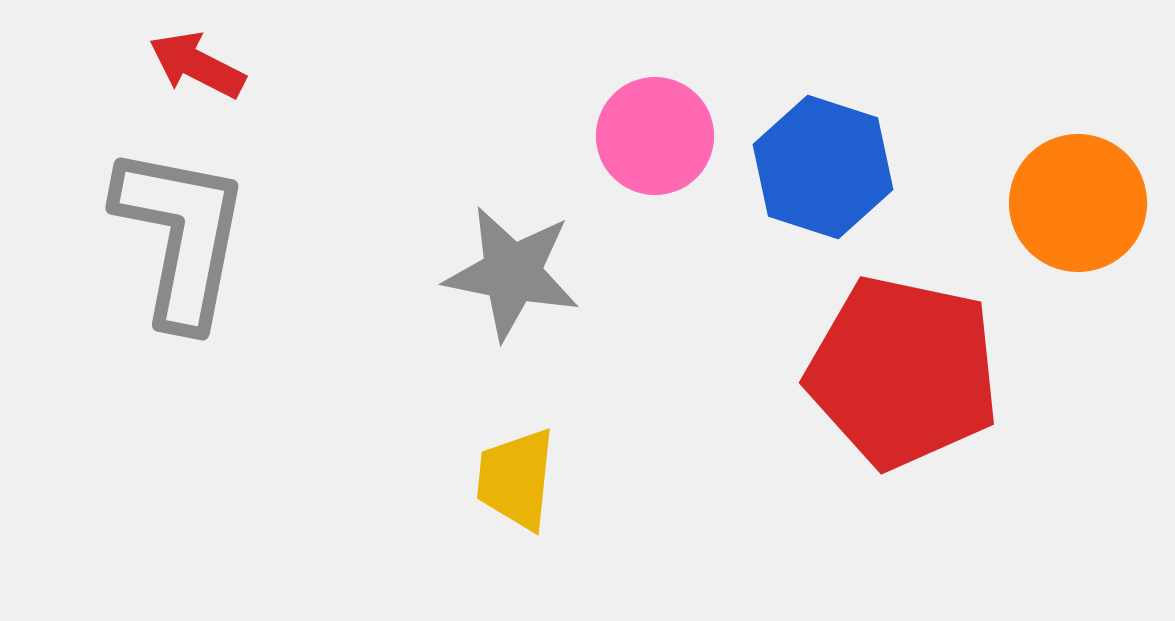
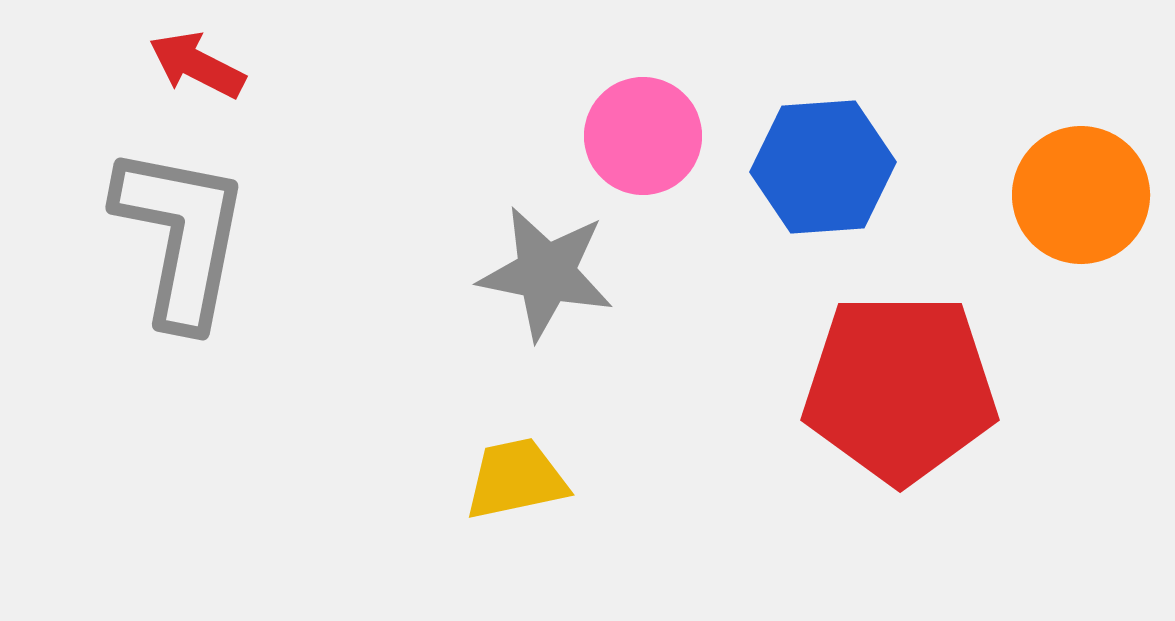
pink circle: moved 12 px left
blue hexagon: rotated 22 degrees counterclockwise
orange circle: moved 3 px right, 8 px up
gray star: moved 34 px right
red pentagon: moved 3 px left, 16 px down; rotated 12 degrees counterclockwise
yellow trapezoid: rotated 72 degrees clockwise
